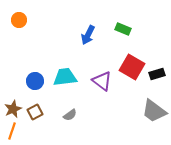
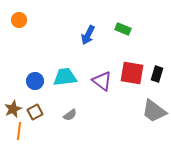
red square: moved 6 px down; rotated 20 degrees counterclockwise
black rectangle: rotated 56 degrees counterclockwise
orange line: moved 7 px right; rotated 12 degrees counterclockwise
